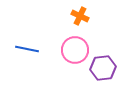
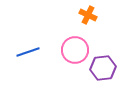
orange cross: moved 8 px right, 1 px up
blue line: moved 1 px right, 3 px down; rotated 30 degrees counterclockwise
